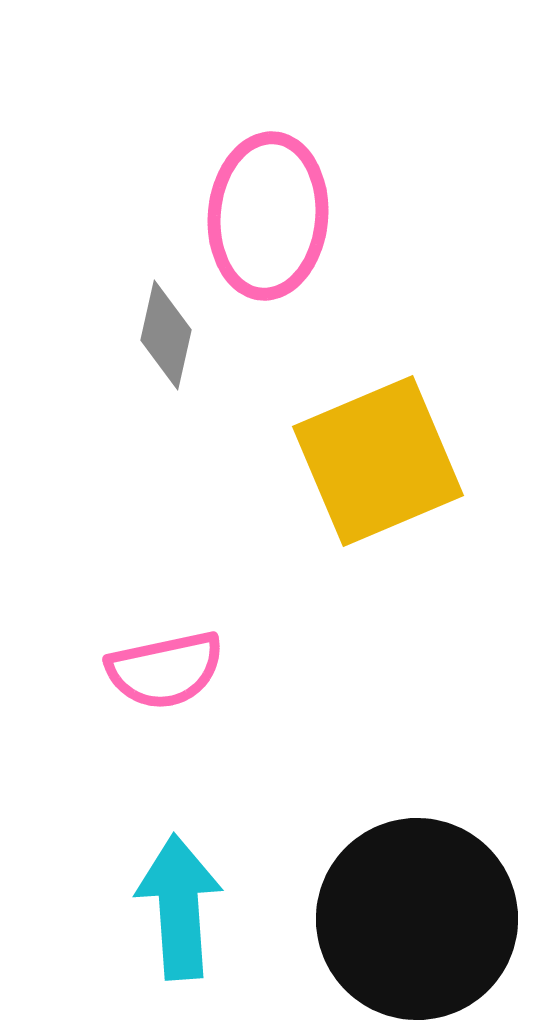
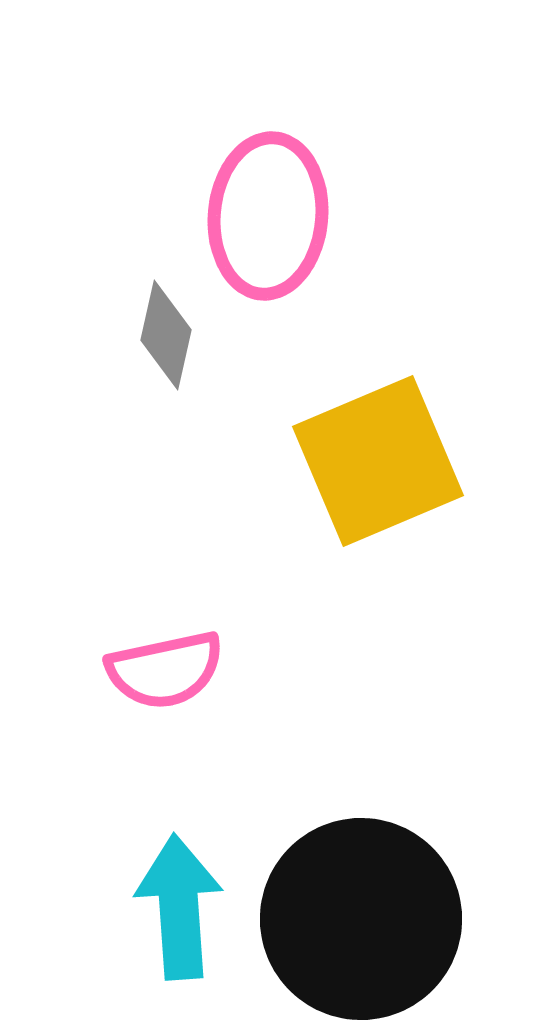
black circle: moved 56 px left
